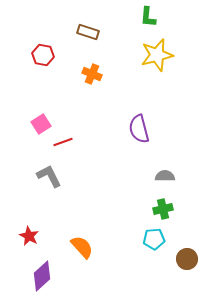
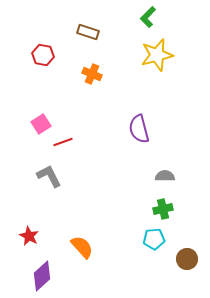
green L-shape: rotated 40 degrees clockwise
